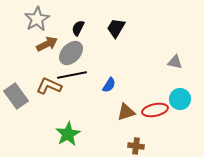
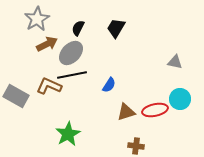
gray rectangle: rotated 25 degrees counterclockwise
